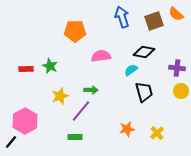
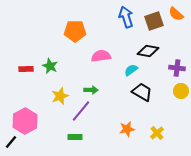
blue arrow: moved 4 px right
black diamond: moved 4 px right, 1 px up
black trapezoid: moved 2 px left; rotated 45 degrees counterclockwise
